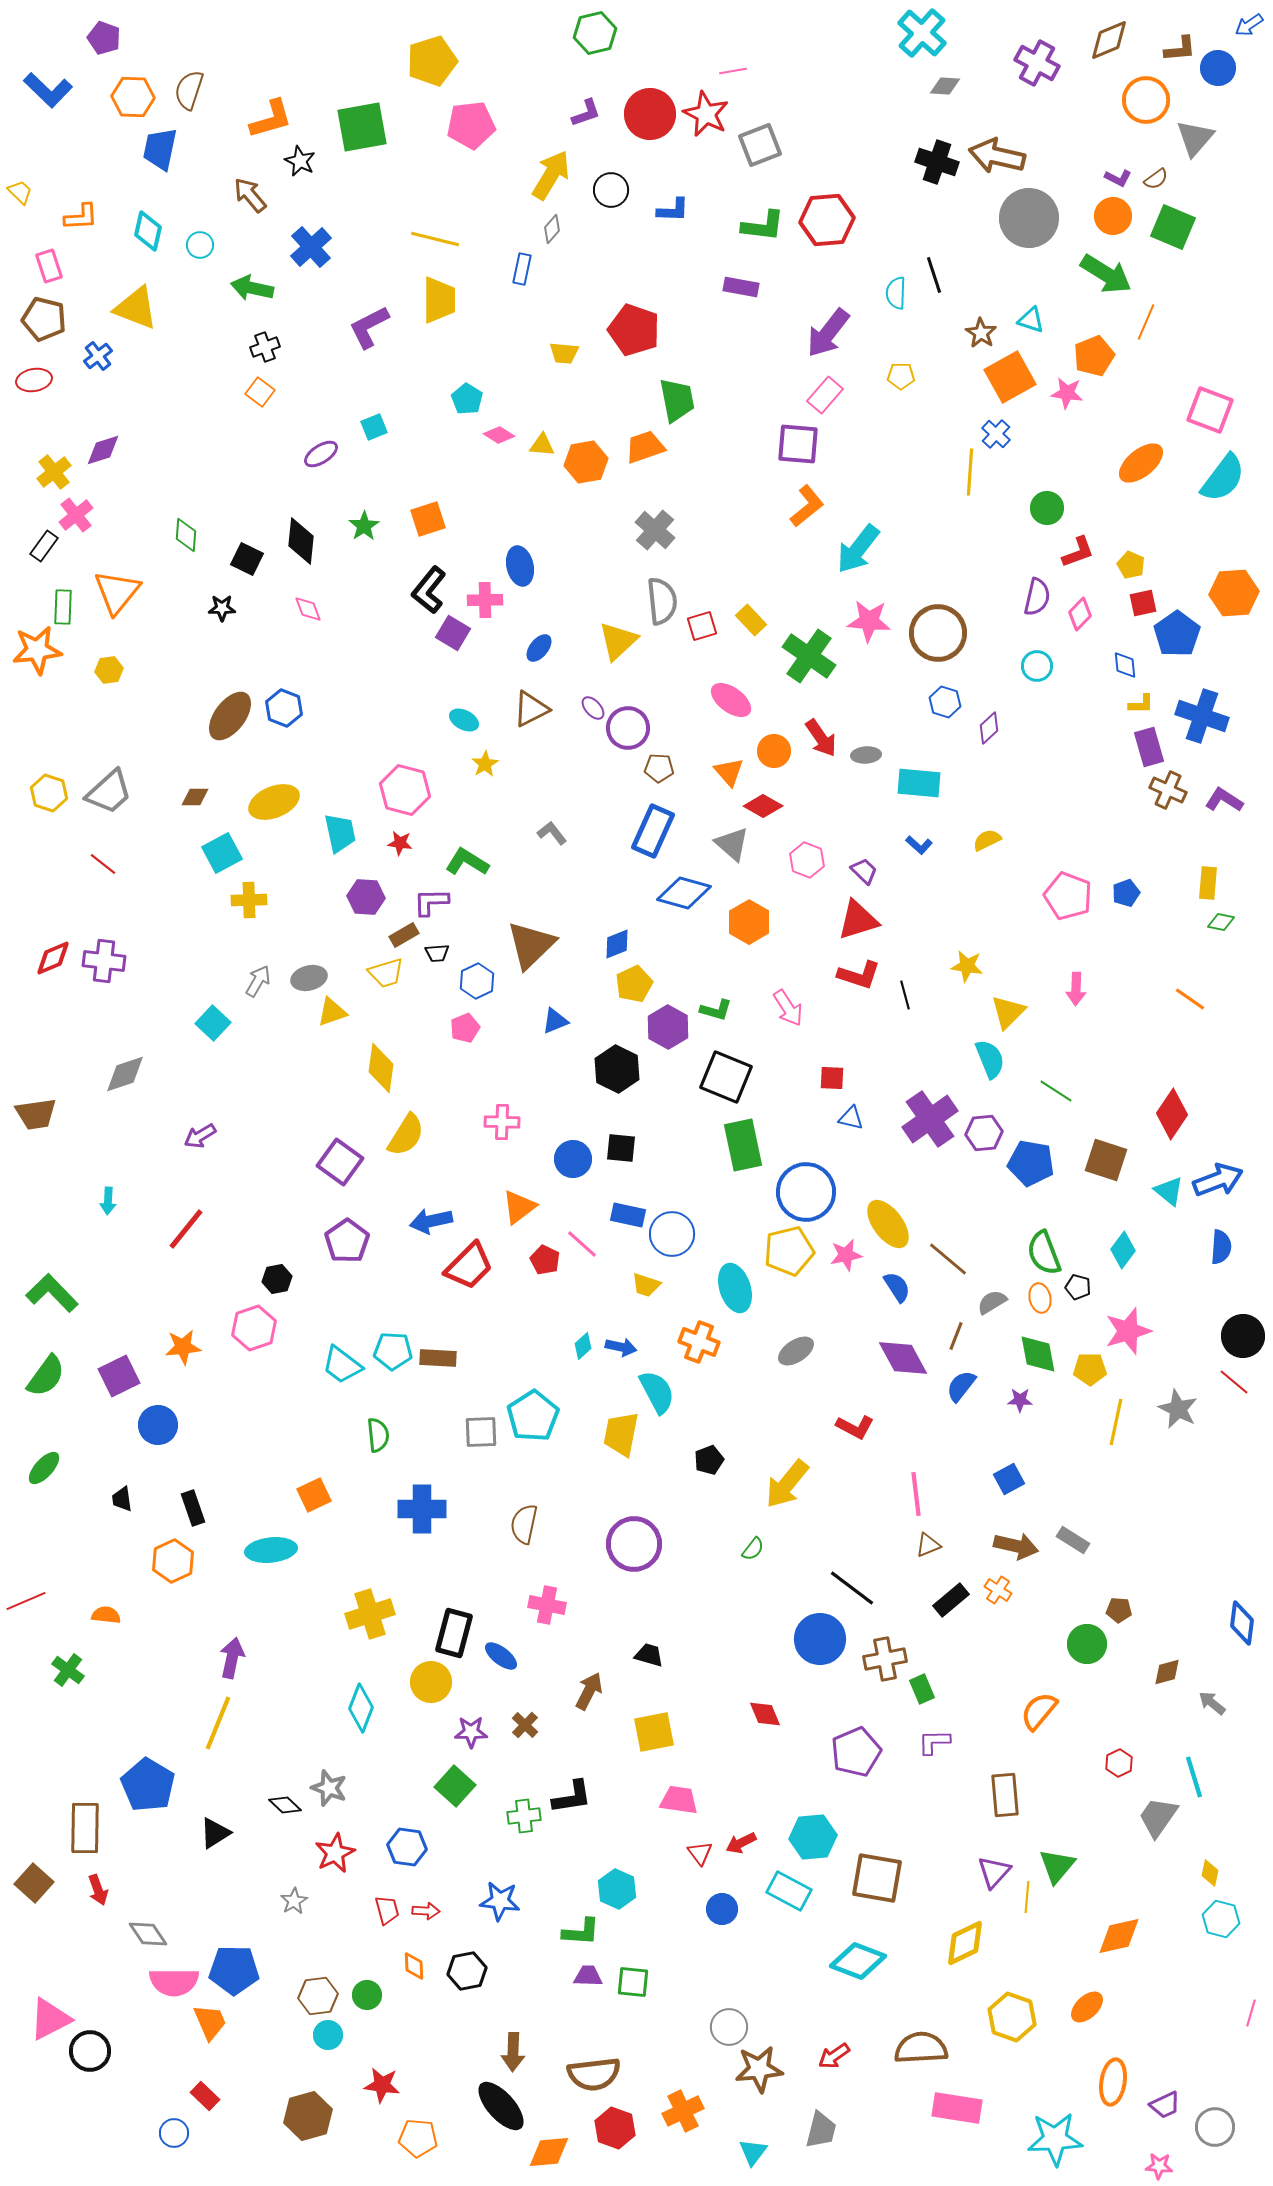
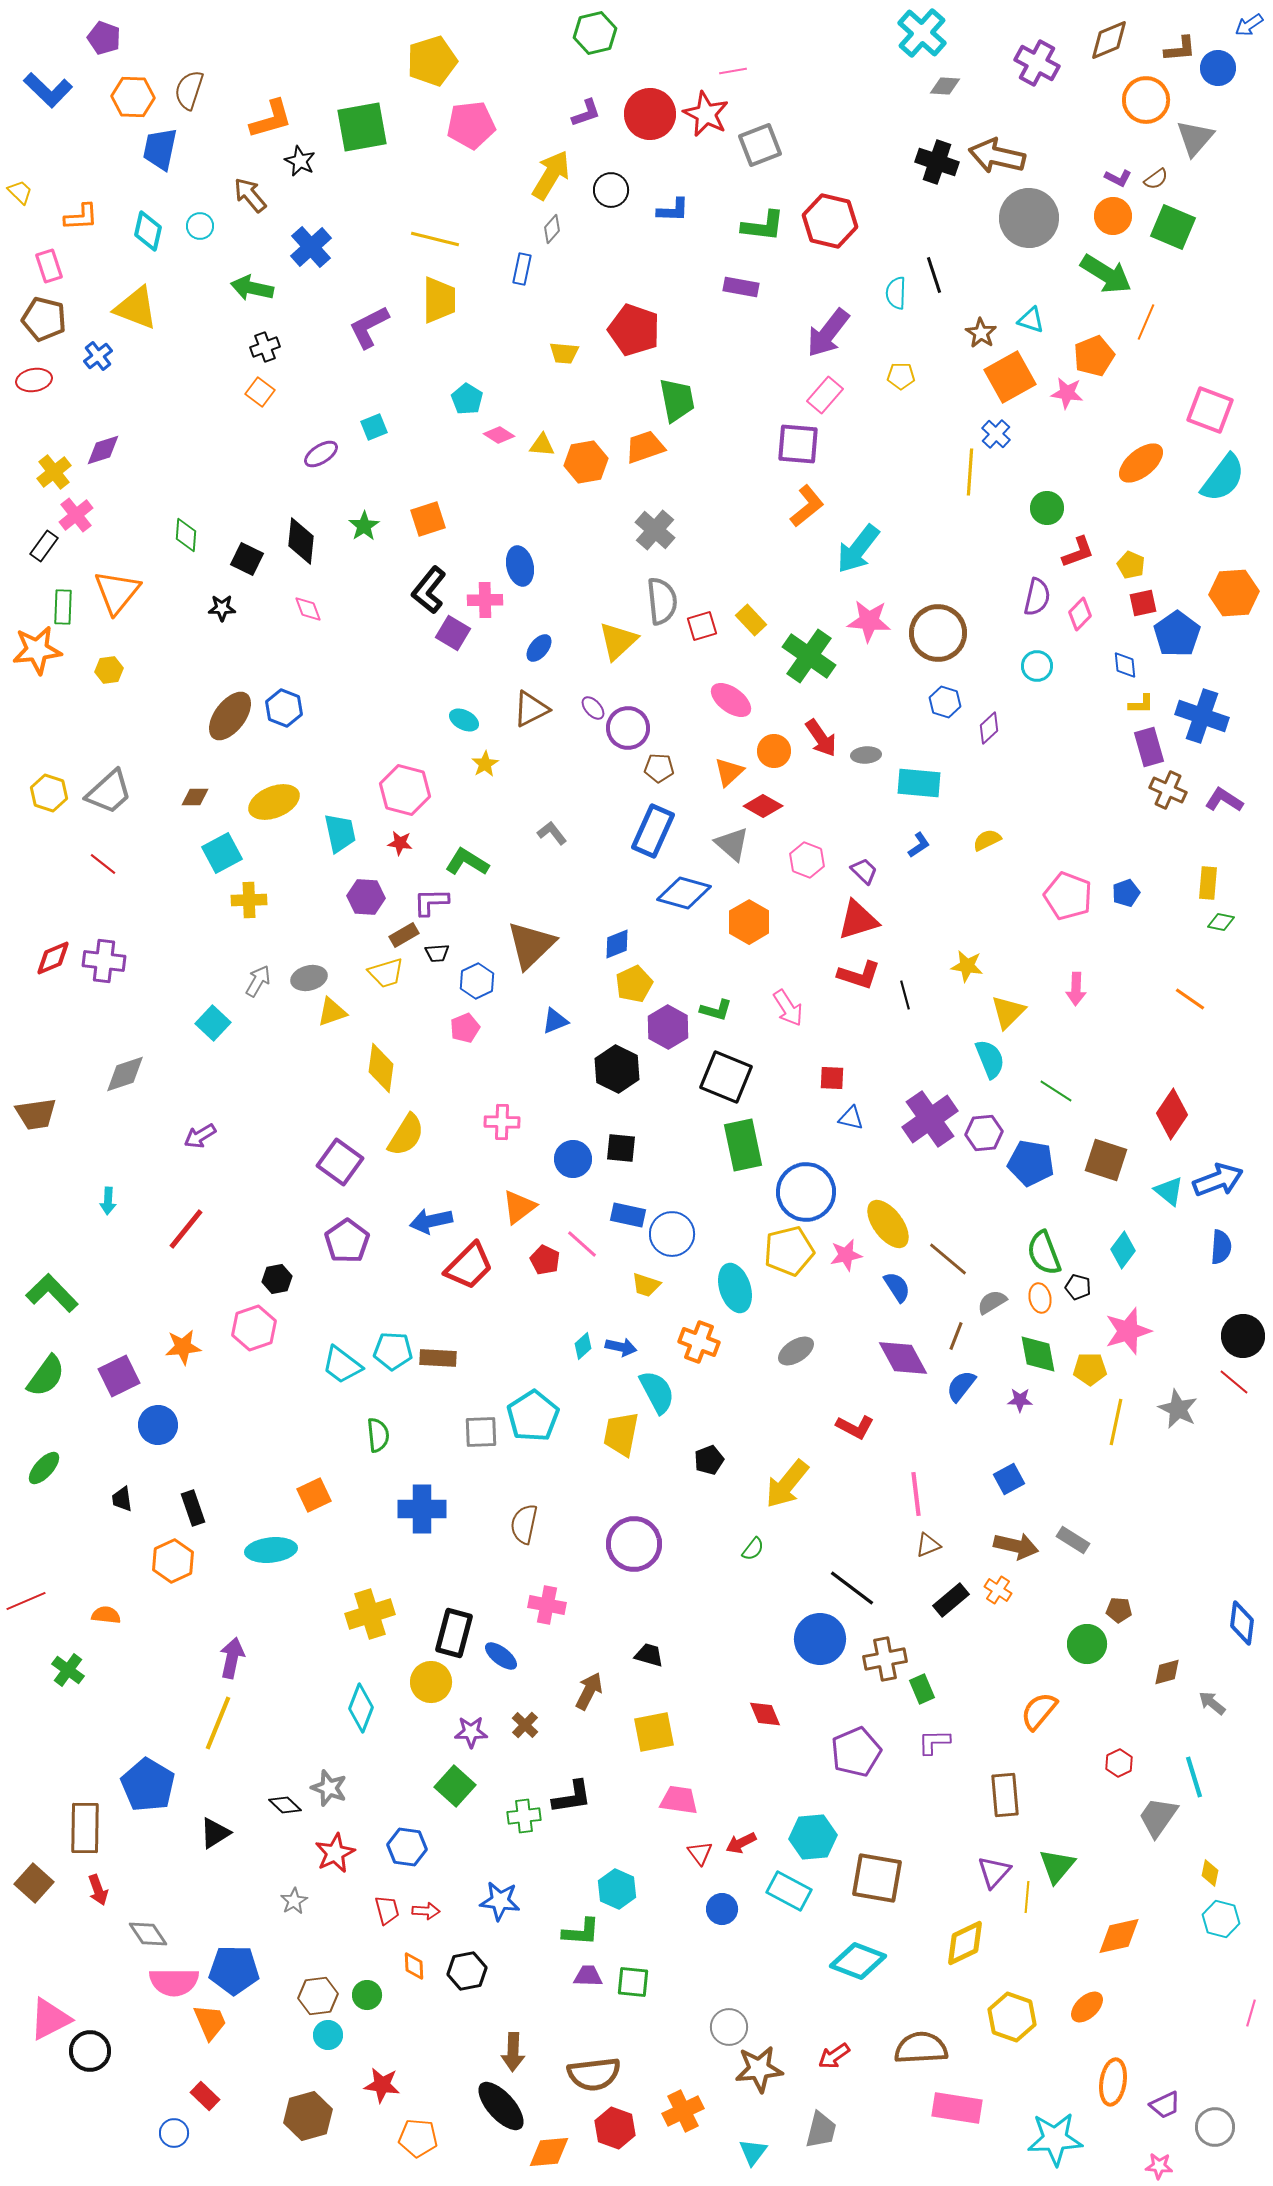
red hexagon at (827, 220): moved 3 px right, 1 px down; rotated 18 degrees clockwise
cyan circle at (200, 245): moved 19 px up
orange triangle at (729, 772): rotated 28 degrees clockwise
blue L-shape at (919, 845): rotated 76 degrees counterclockwise
